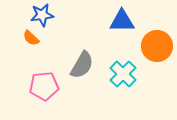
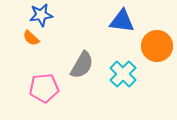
blue star: moved 1 px left
blue triangle: rotated 8 degrees clockwise
pink pentagon: moved 2 px down
